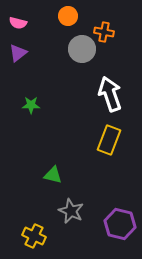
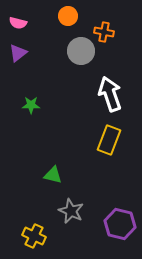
gray circle: moved 1 px left, 2 px down
